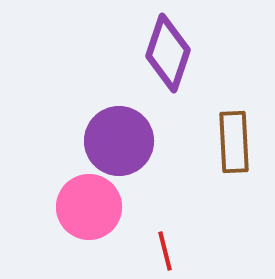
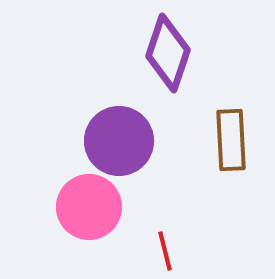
brown rectangle: moved 3 px left, 2 px up
